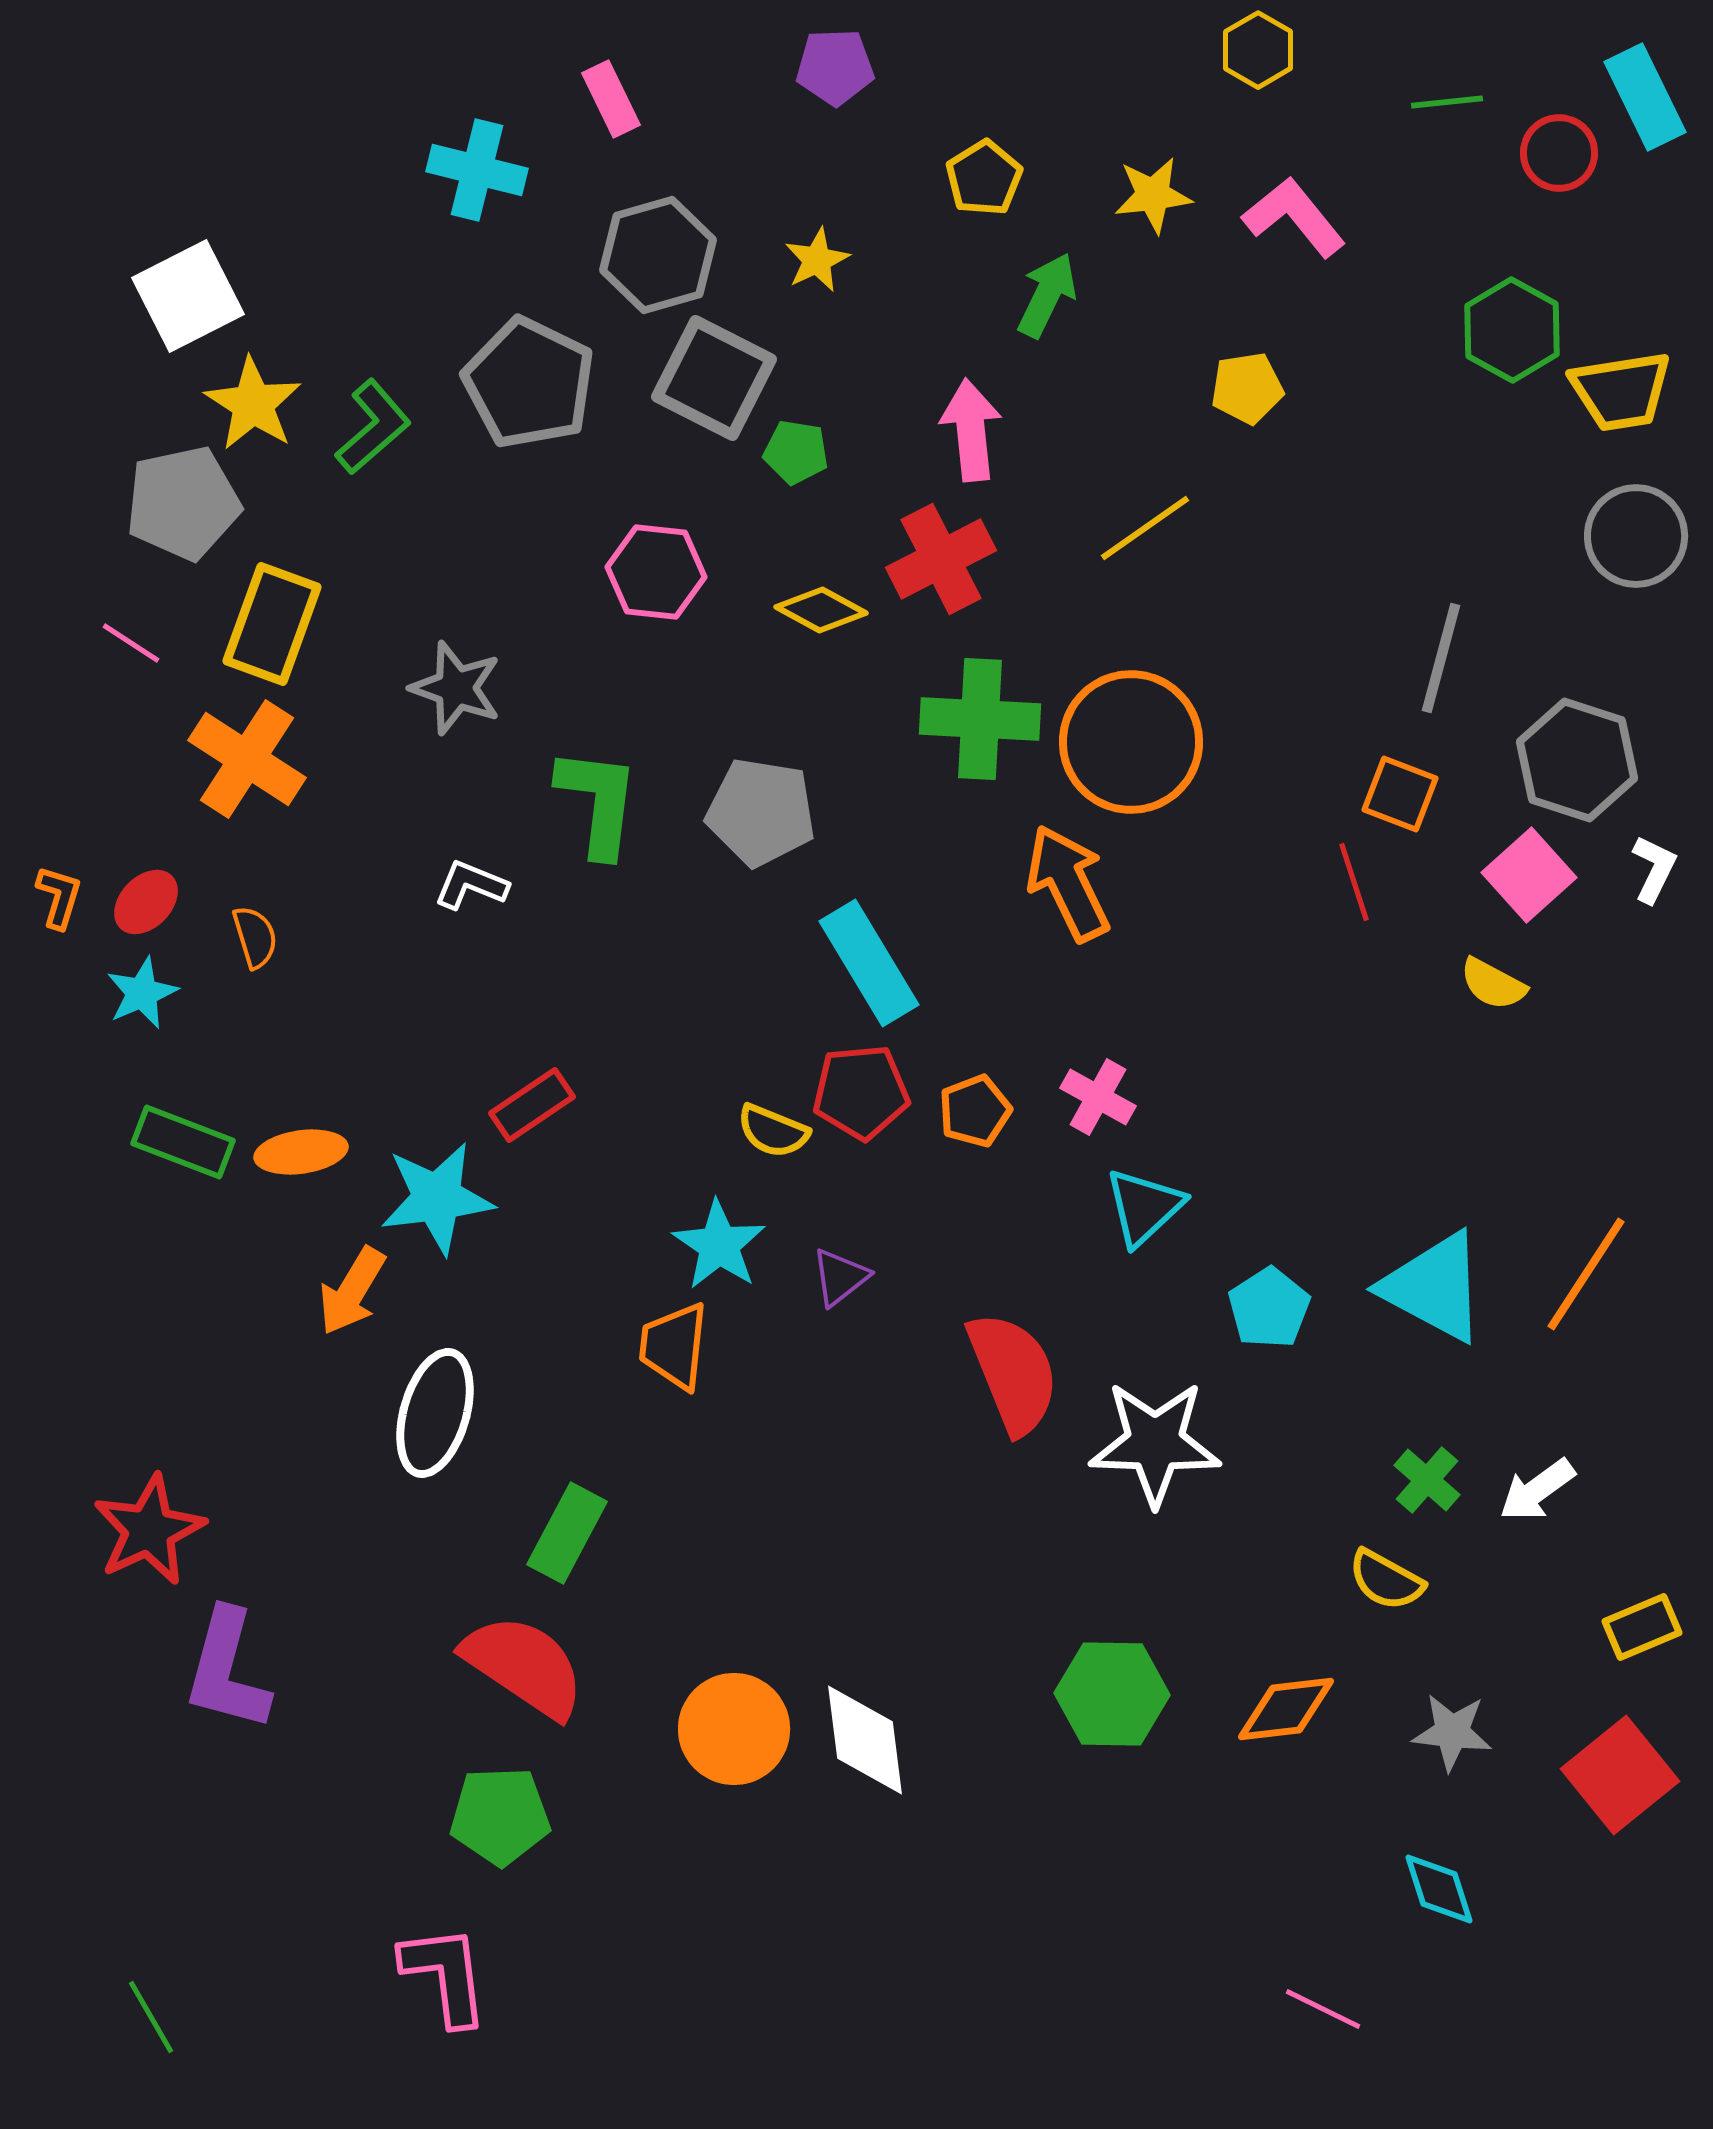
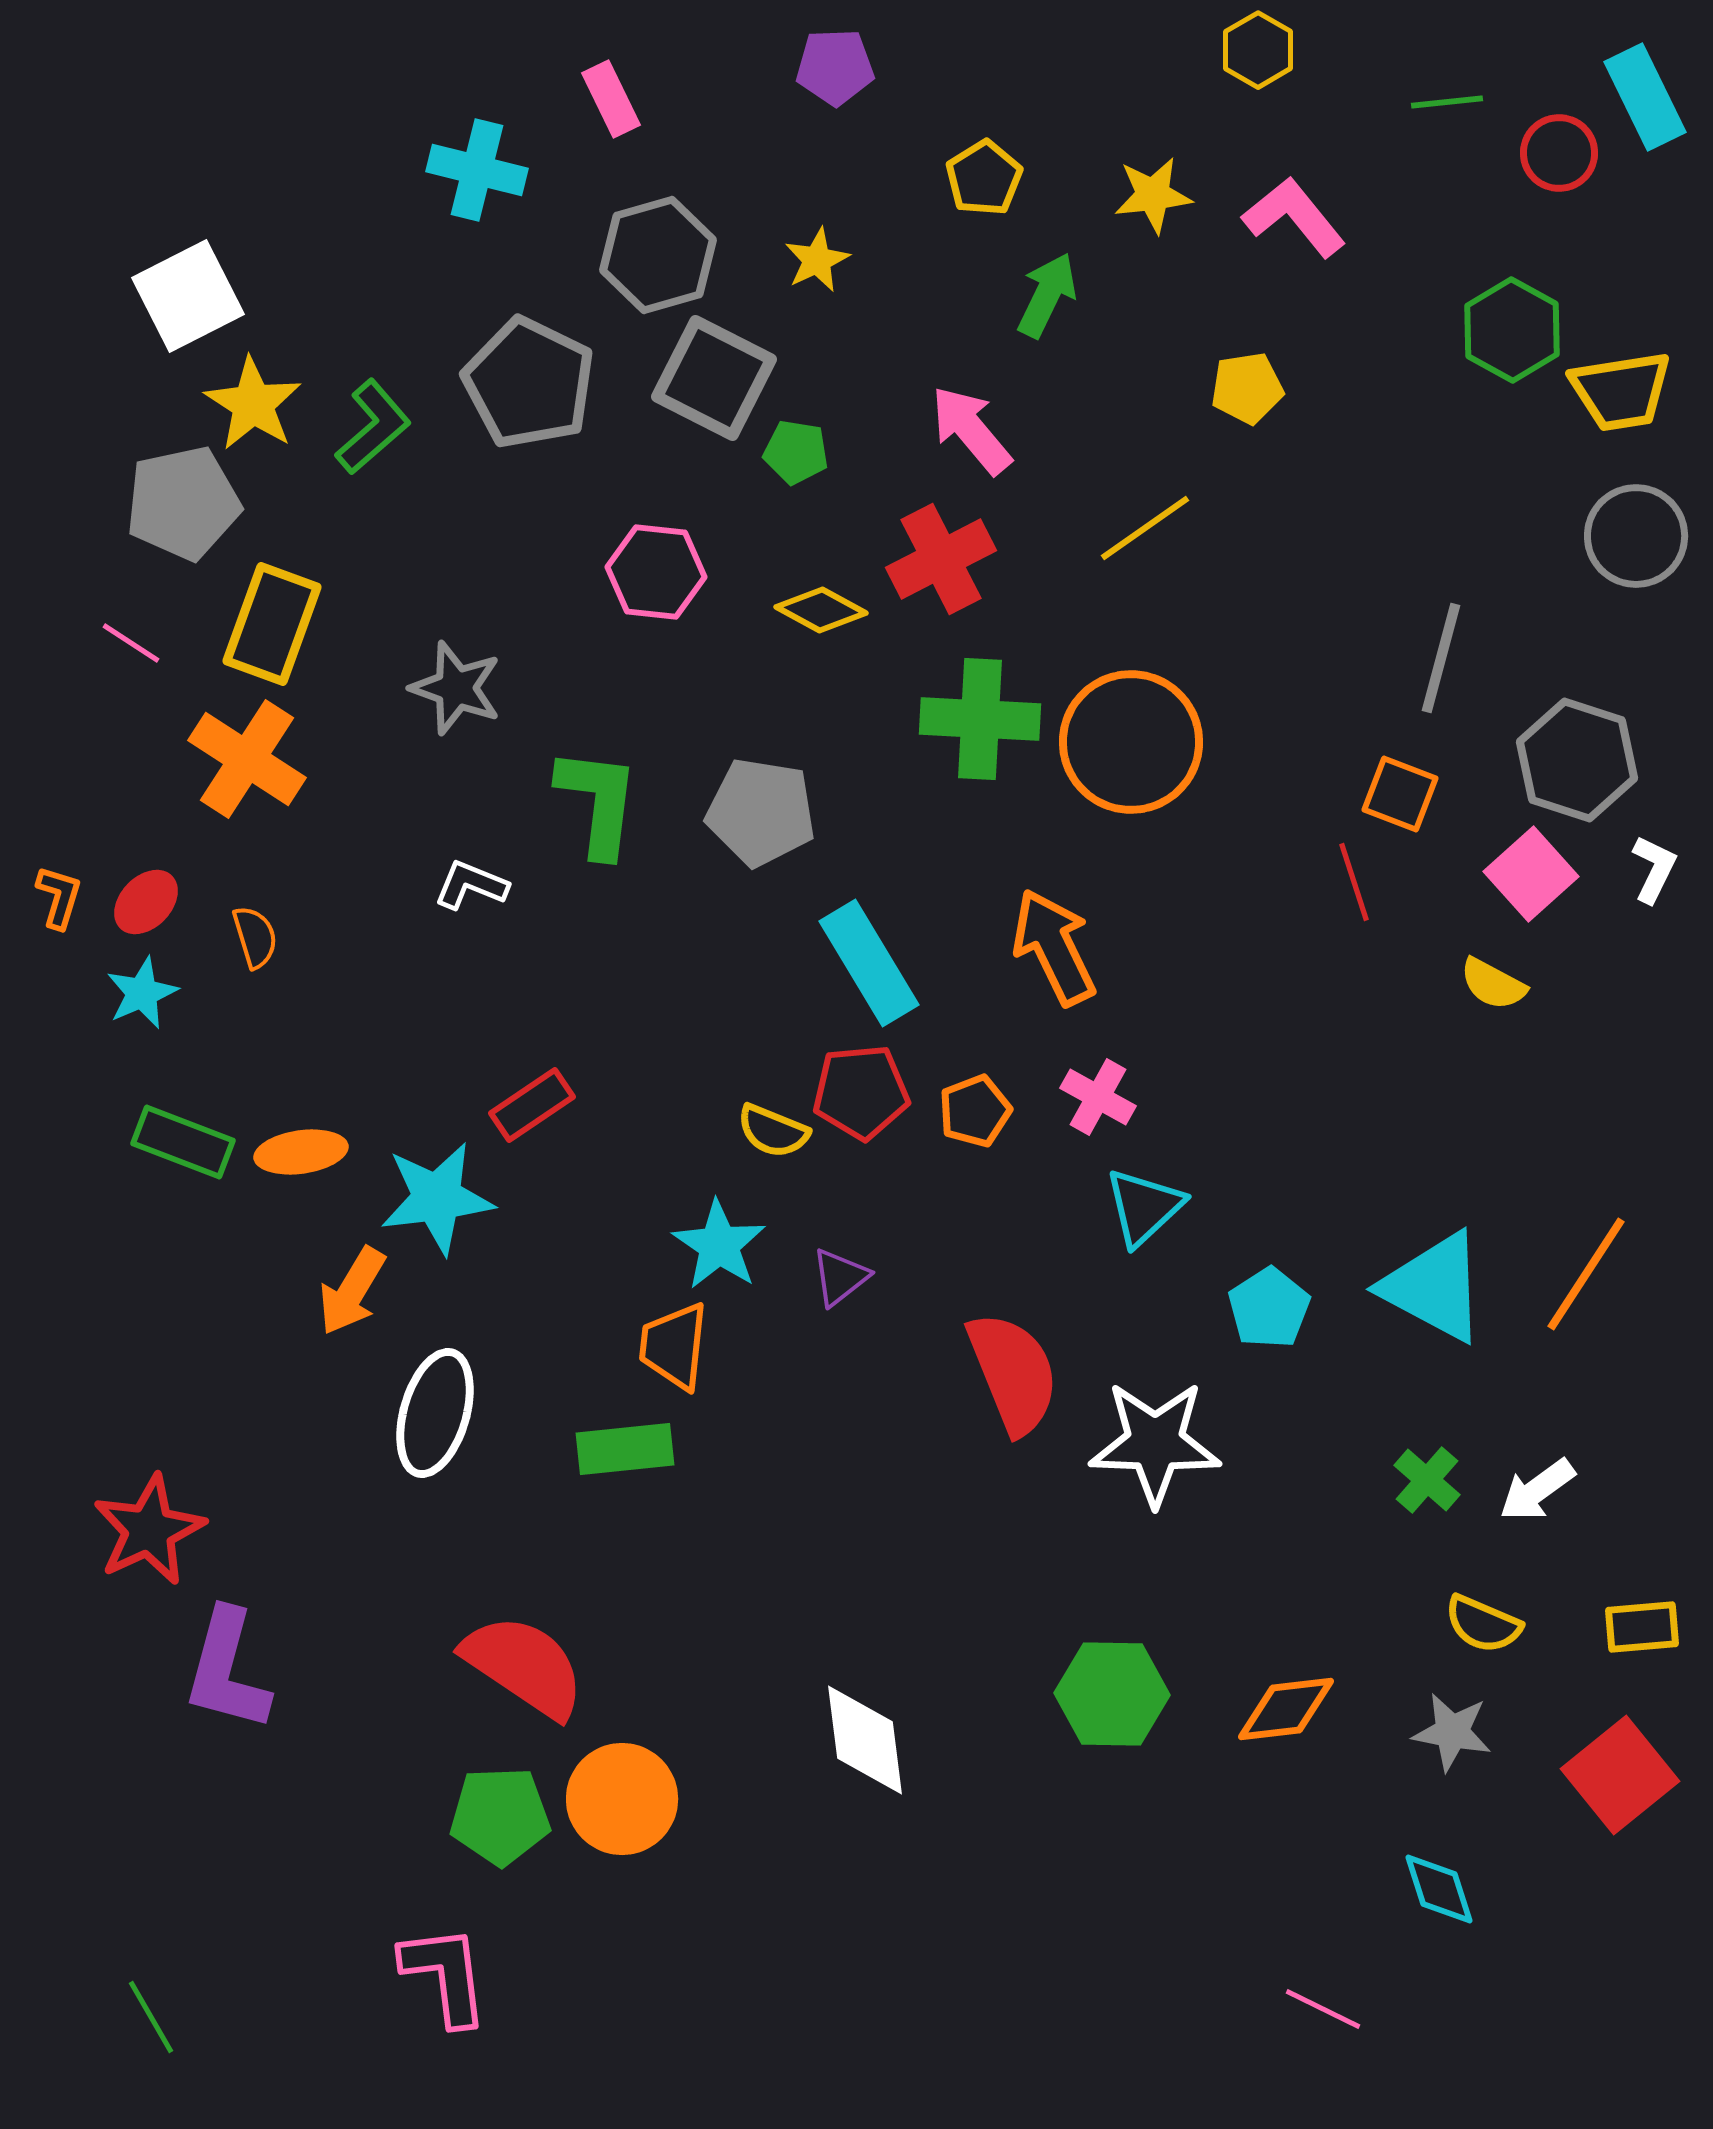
pink arrow at (971, 430): rotated 34 degrees counterclockwise
pink square at (1529, 875): moved 2 px right, 1 px up
orange arrow at (1068, 883): moved 14 px left, 64 px down
green rectangle at (567, 1533): moved 58 px right, 84 px up; rotated 56 degrees clockwise
yellow semicircle at (1386, 1580): moved 97 px right, 44 px down; rotated 6 degrees counterclockwise
yellow rectangle at (1642, 1627): rotated 18 degrees clockwise
orange circle at (734, 1729): moved 112 px left, 70 px down
gray star at (1452, 1732): rotated 4 degrees clockwise
